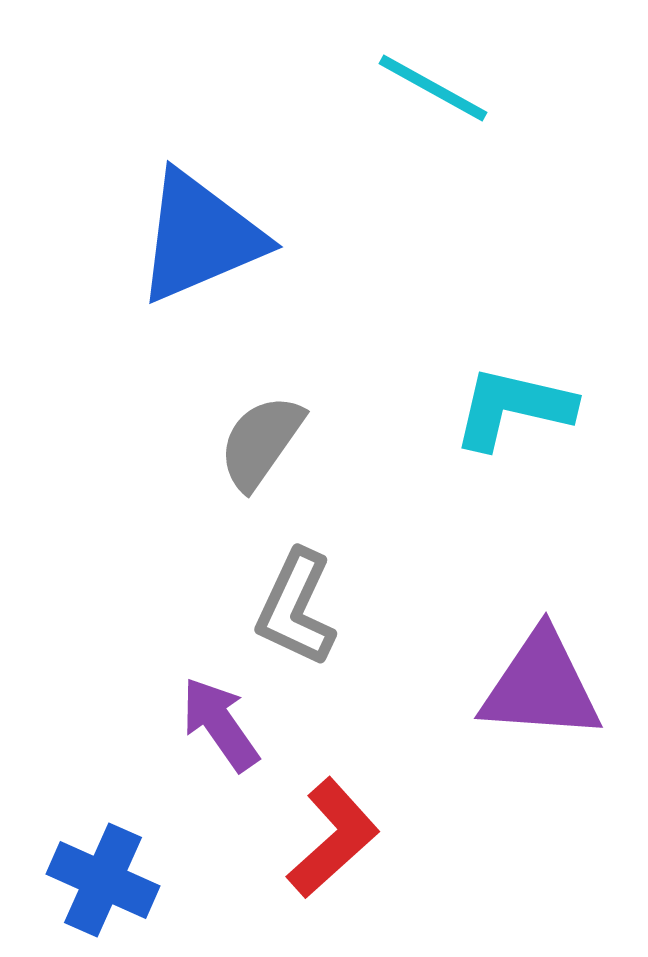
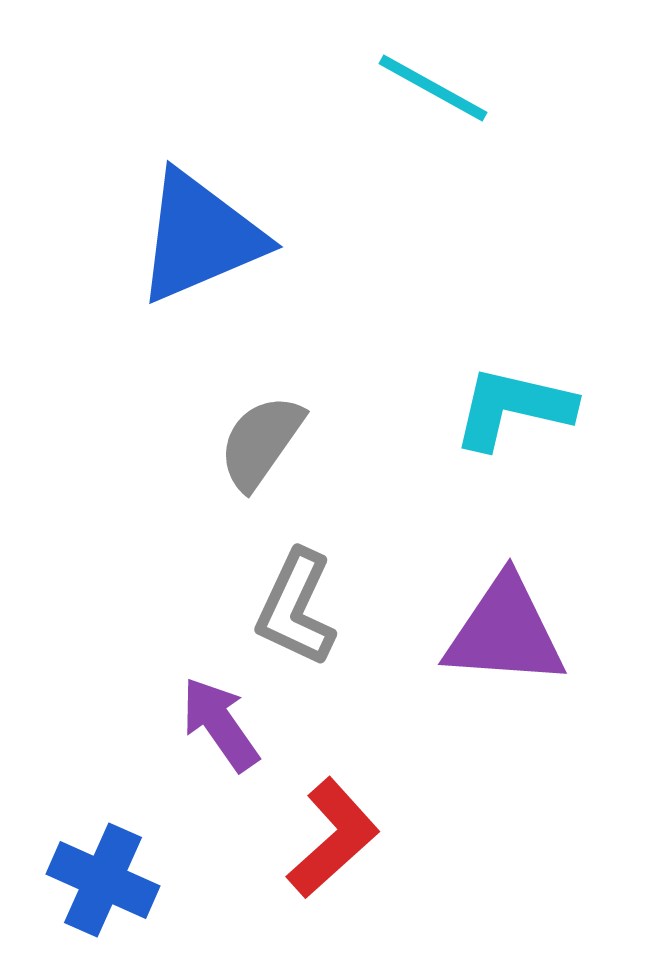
purple triangle: moved 36 px left, 54 px up
